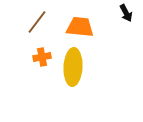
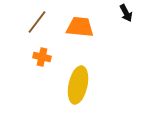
orange cross: rotated 24 degrees clockwise
yellow ellipse: moved 5 px right, 18 px down; rotated 9 degrees clockwise
